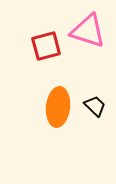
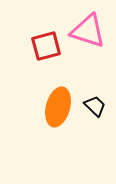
orange ellipse: rotated 9 degrees clockwise
